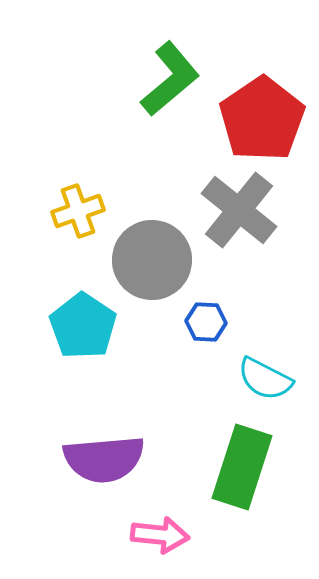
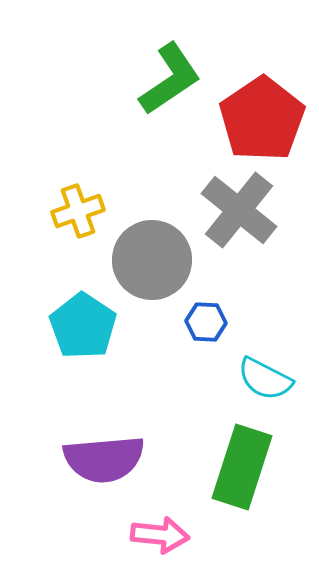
green L-shape: rotated 6 degrees clockwise
